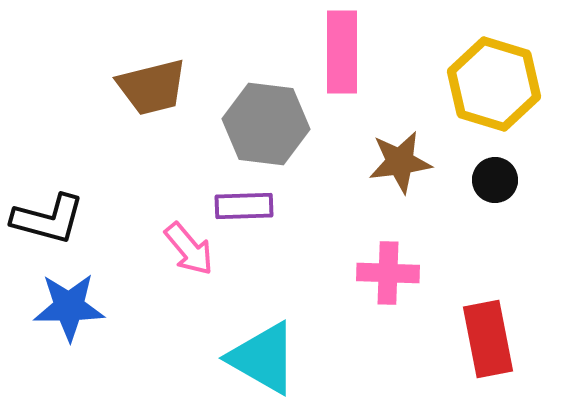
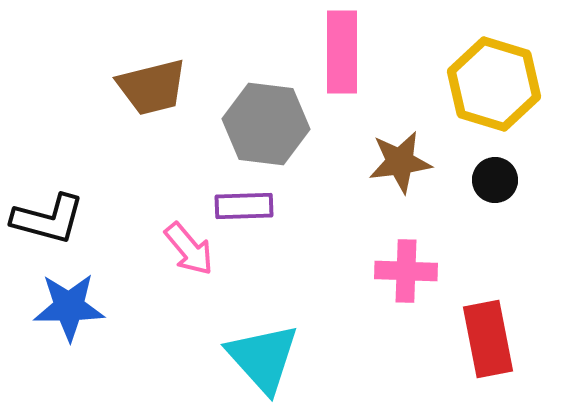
pink cross: moved 18 px right, 2 px up
cyan triangle: rotated 18 degrees clockwise
